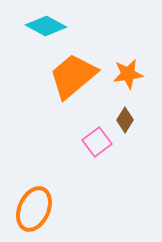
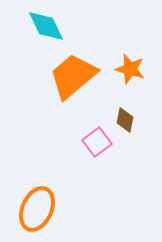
cyan diamond: rotated 36 degrees clockwise
orange star: moved 2 px right, 5 px up; rotated 24 degrees clockwise
brown diamond: rotated 20 degrees counterclockwise
orange ellipse: moved 3 px right
